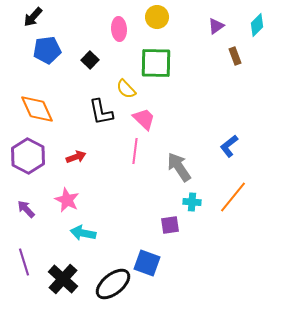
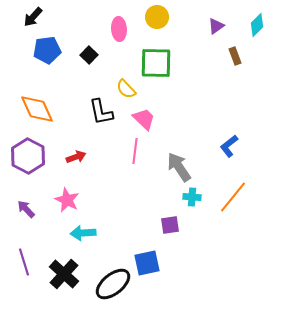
black square: moved 1 px left, 5 px up
cyan cross: moved 5 px up
cyan arrow: rotated 15 degrees counterclockwise
blue square: rotated 32 degrees counterclockwise
black cross: moved 1 px right, 5 px up
